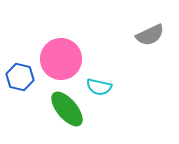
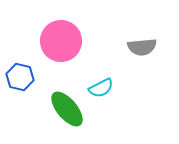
gray semicircle: moved 8 px left, 12 px down; rotated 20 degrees clockwise
pink circle: moved 18 px up
cyan semicircle: moved 2 px right, 1 px down; rotated 40 degrees counterclockwise
